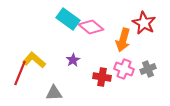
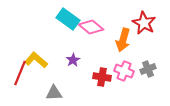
yellow L-shape: moved 2 px right
pink cross: moved 2 px down
